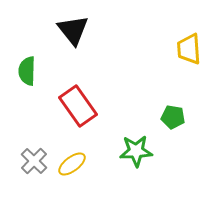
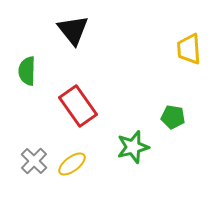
green star: moved 3 px left, 4 px up; rotated 12 degrees counterclockwise
